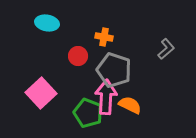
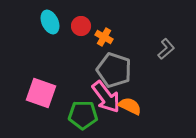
cyan ellipse: moved 3 px right, 1 px up; rotated 55 degrees clockwise
orange cross: rotated 18 degrees clockwise
red circle: moved 3 px right, 30 px up
pink square: rotated 28 degrees counterclockwise
pink arrow: rotated 140 degrees clockwise
orange semicircle: moved 1 px down
green pentagon: moved 5 px left, 2 px down; rotated 20 degrees counterclockwise
